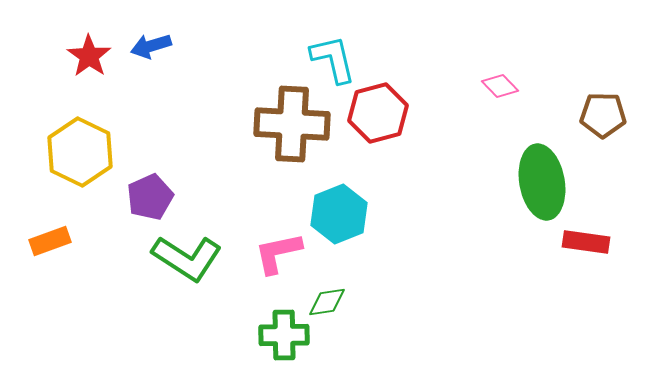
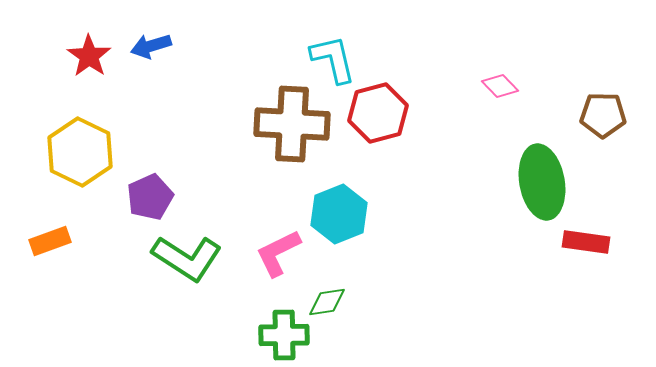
pink L-shape: rotated 14 degrees counterclockwise
